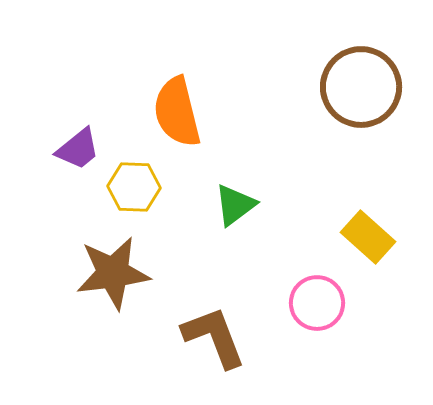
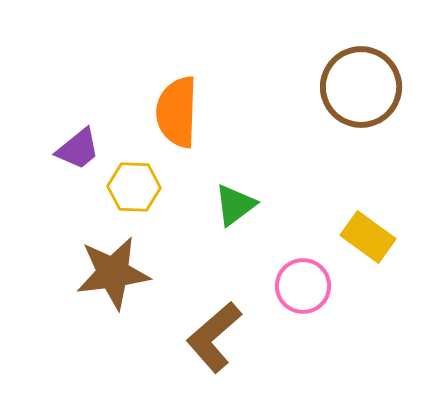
orange semicircle: rotated 16 degrees clockwise
yellow rectangle: rotated 6 degrees counterclockwise
pink circle: moved 14 px left, 17 px up
brown L-shape: rotated 110 degrees counterclockwise
